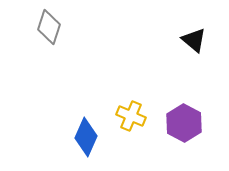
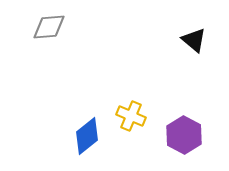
gray diamond: rotated 68 degrees clockwise
purple hexagon: moved 12 px down
blue diamond: moved 1 px right, 1 px up; rotated 27 degrees clockwise
